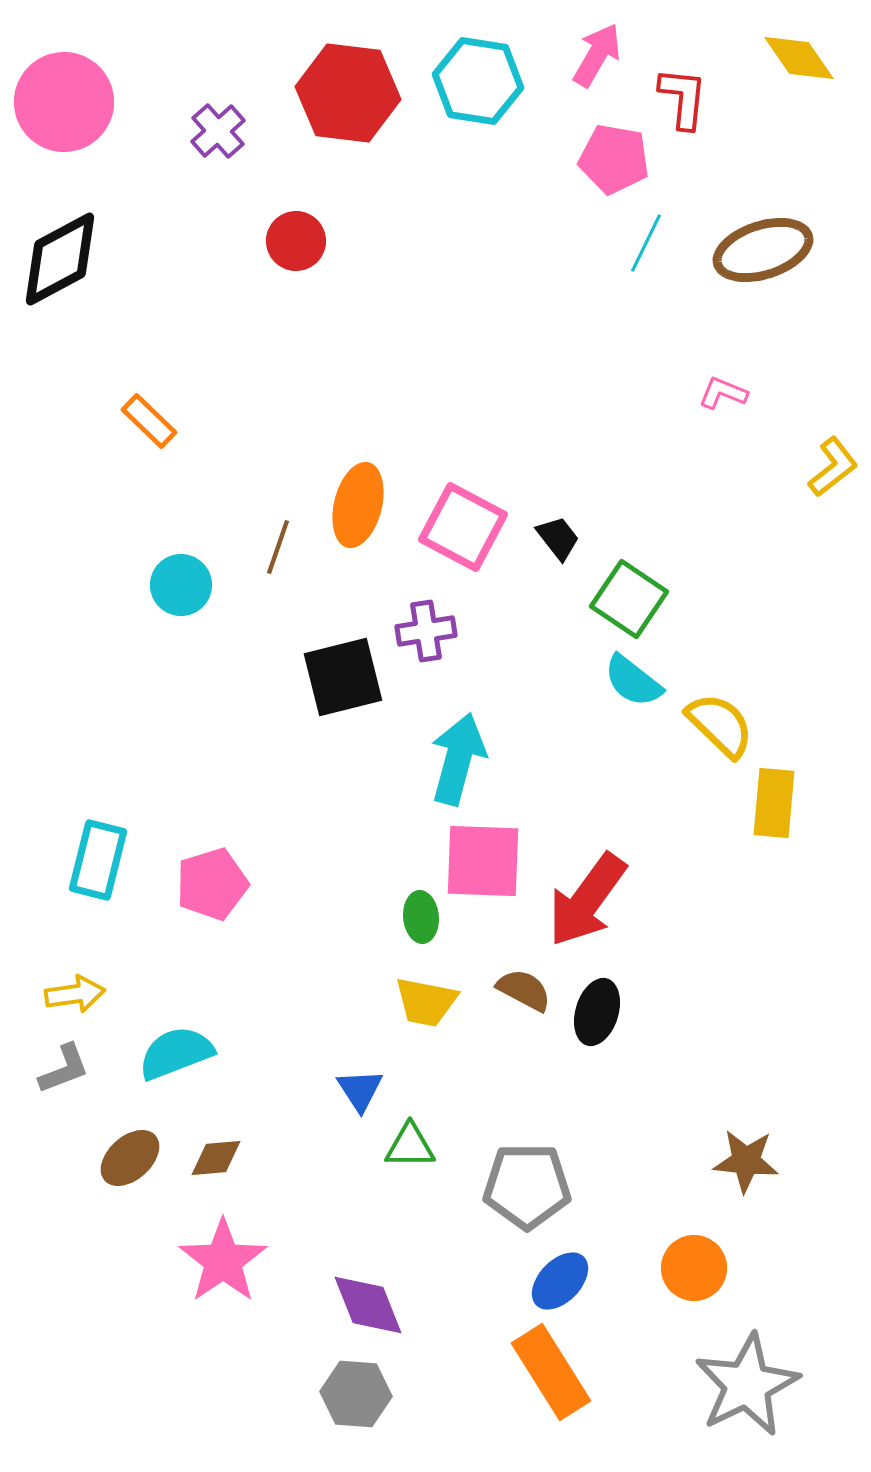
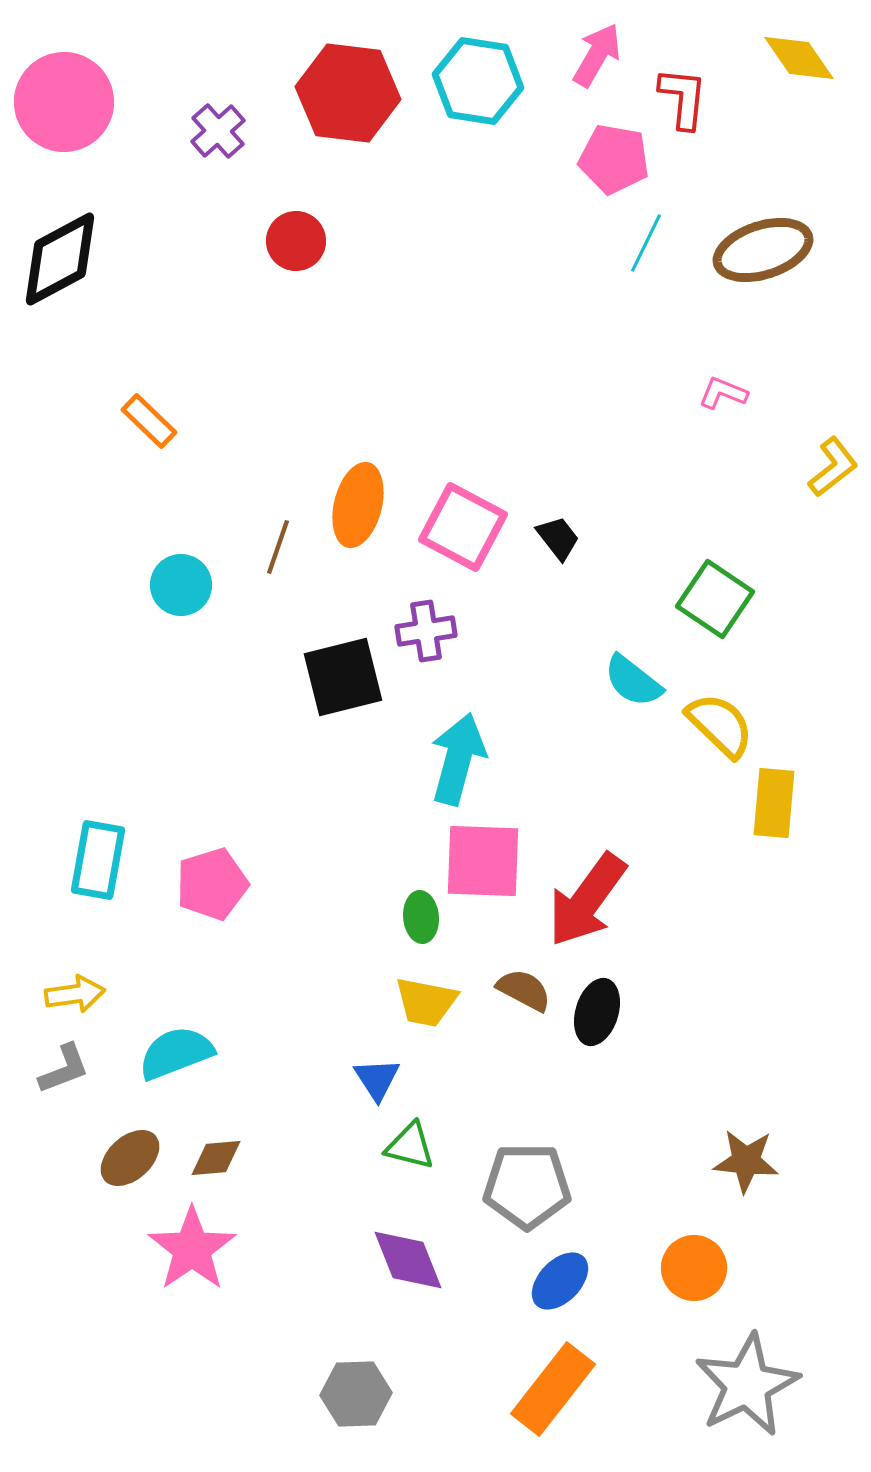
green square at (629, 599): moved 86 px right
cyan rectangle at (98, 860): rotated 4 degrees counterclockwise
blue triangle at (360, 1090): moved 17 px right, 11 px up
green triangle at (410, 1146): rotated 14 degrees clockwise
pink star at (223, 1261): moved 31 px left, 12 px up
purple diamond at (368, 1305): moved 40 px right, 45 px up
orange rectangle at (551, 1372): moved 2 px right, 17 px down; rotated 70 degrees clockwise
gray hexagon at (356, 1394): rotated 6 degrees counterclockwise
